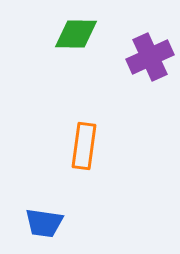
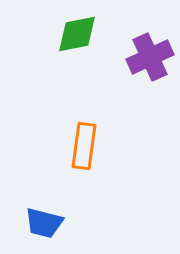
green diamond: moved 1 px right; rotated 12 degrees counterclockwise
blue trapezoid: rotated 6 degrees clockwise
